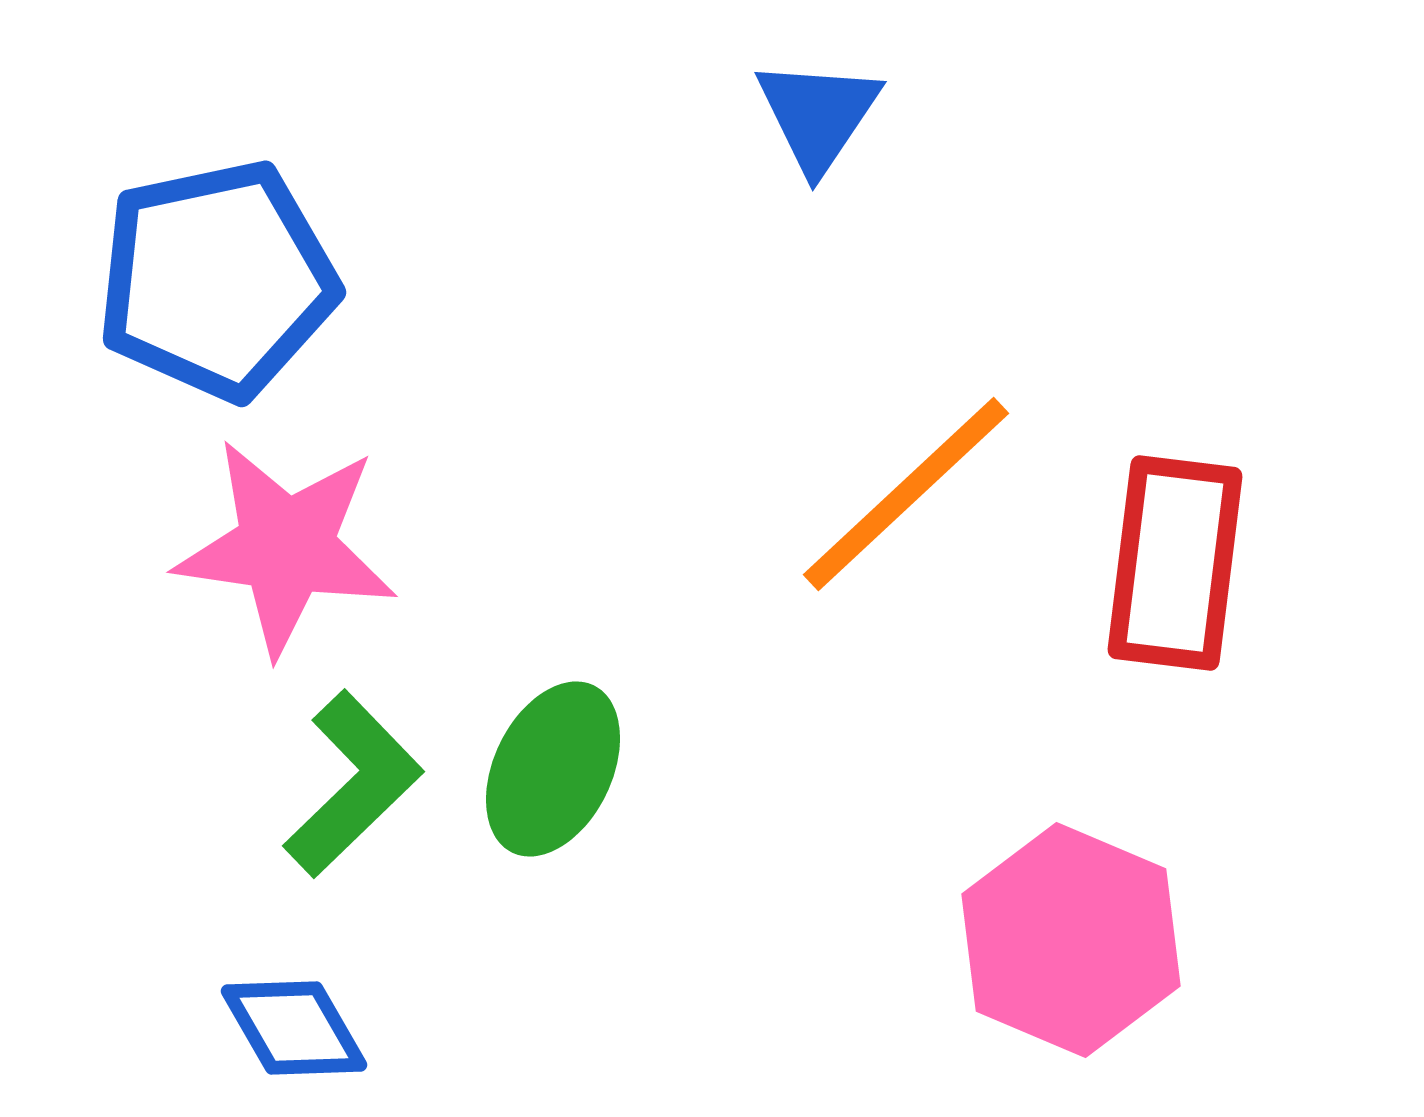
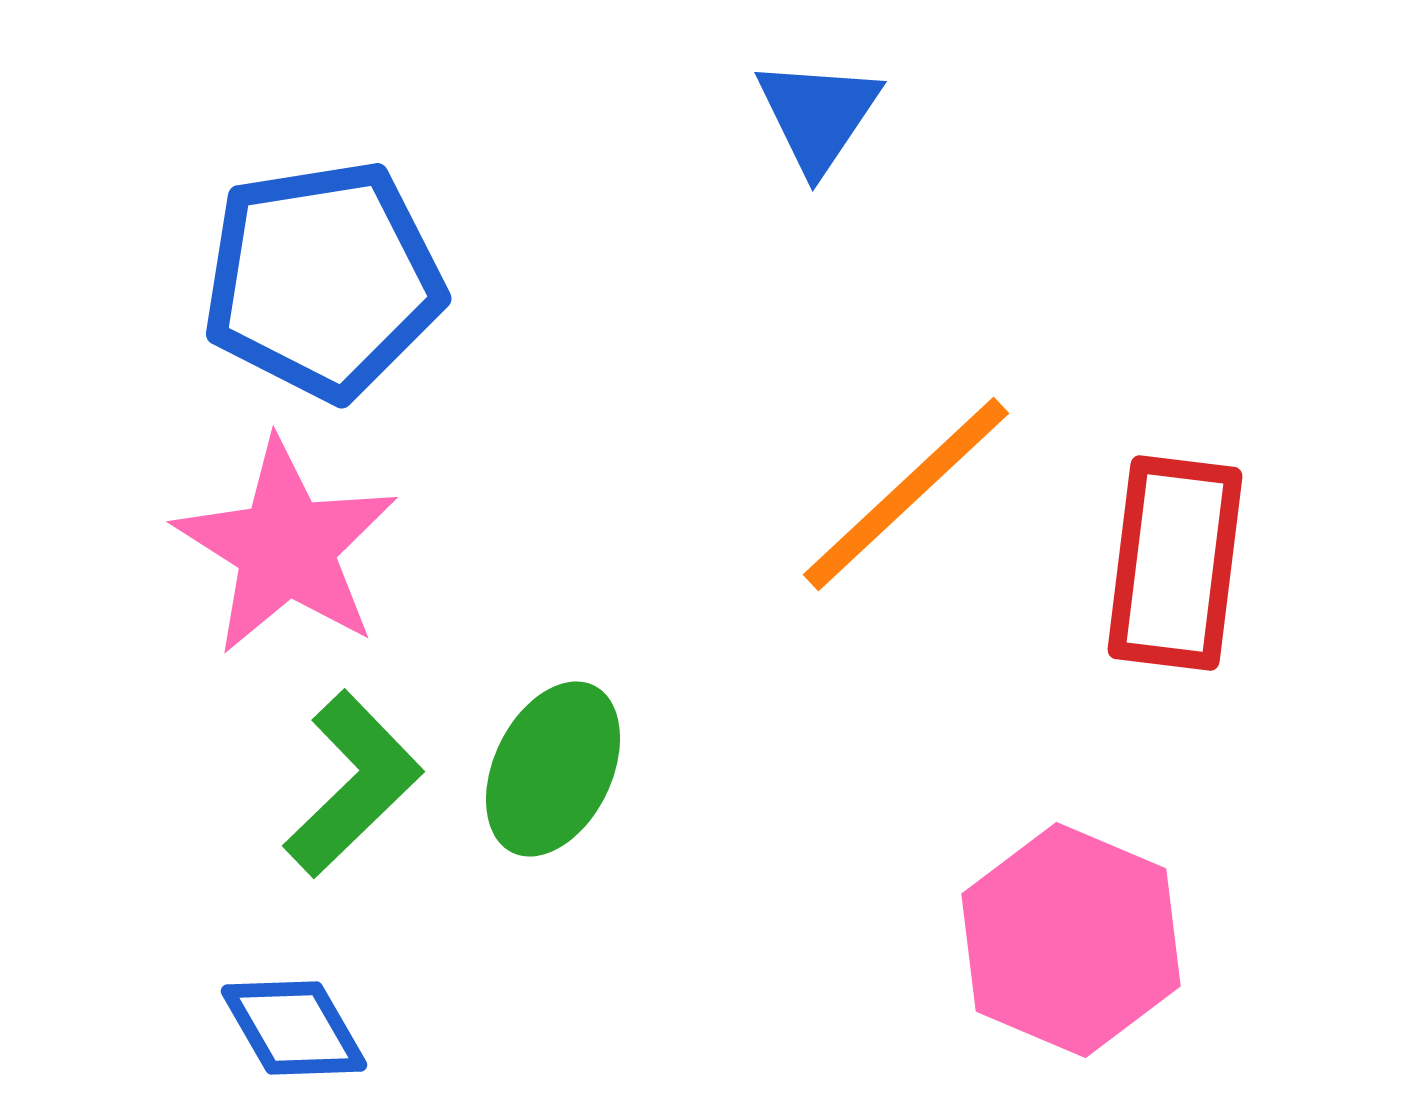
blue pentagon: moved 106 px right; rotated 3 degrees clockwise
pink star: rotated 24 degrees clockwise
